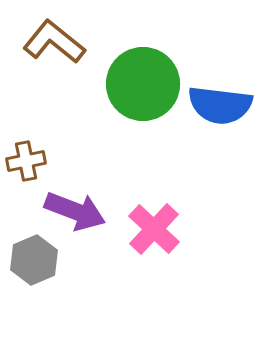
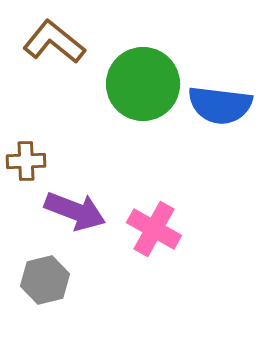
brown cross: rotated 9 degrees clockwise
pink cross: rotated 14 degrees counterclockwise
gray hexagon: moved 11 px right, 20 px down; rotated 9 degrees clockwise
